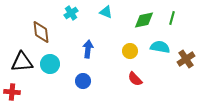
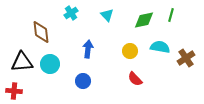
cyan triangle: moved 1 px right, 3 px down; rotated 24 degrees clockwise
green line: moved 1 px left, 3 px up
brown cross: moved 1 px up
red cross: moved 2 px right, 1 px up
